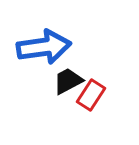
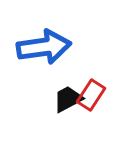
black trapezoid: moved 18 px down
